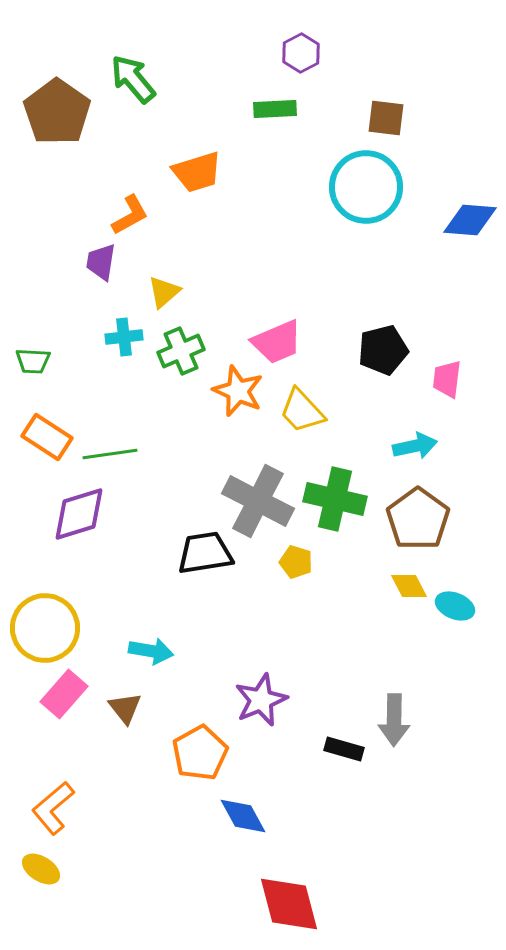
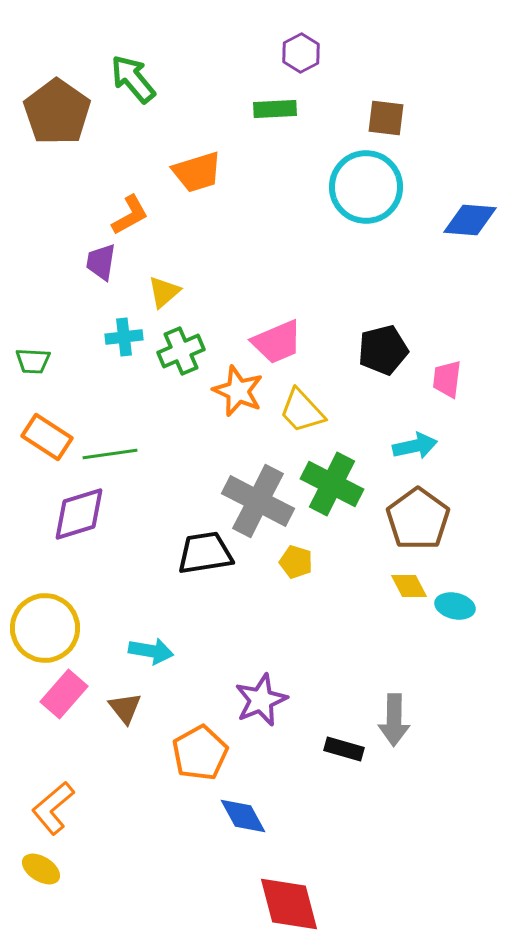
green cross at (335, 499): moved 3 px left, 15 px up; rotated 14 degrees clockwise
cyan ellipse at (455, 606): rotated 9 degrees counterclockwise
